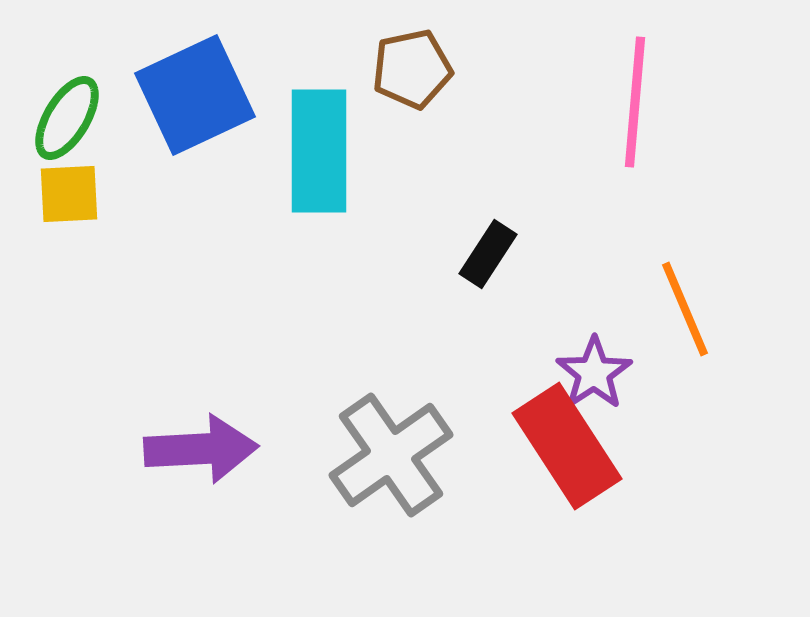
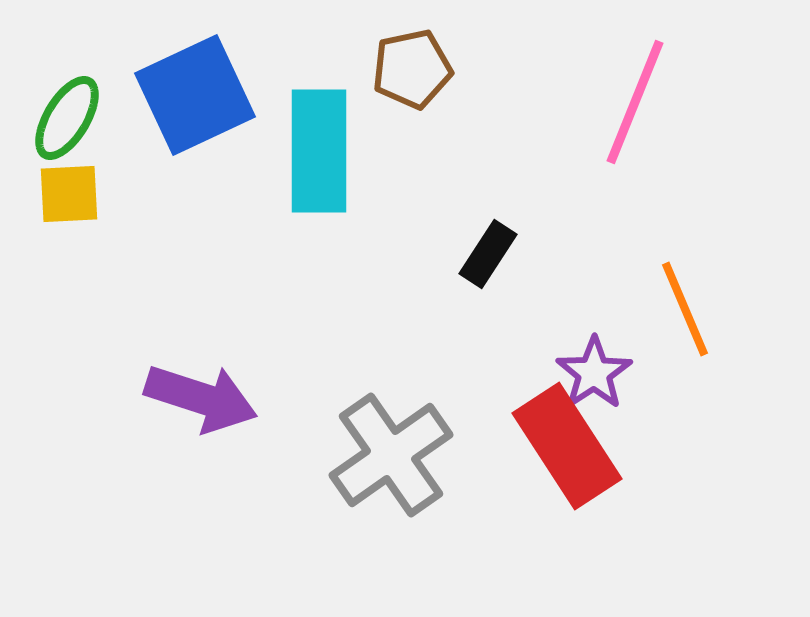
pink line: rotated 17 degrees clockwise
purple arrow: moved 51 px up; rotated 21 degrees clockwise
